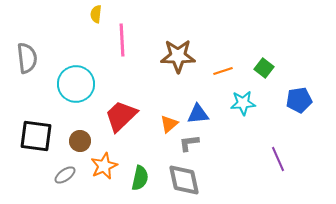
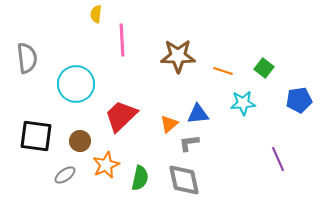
orange line: rotated 36 degrees clockwise
orange star: moved 2 px right, 1 px up
